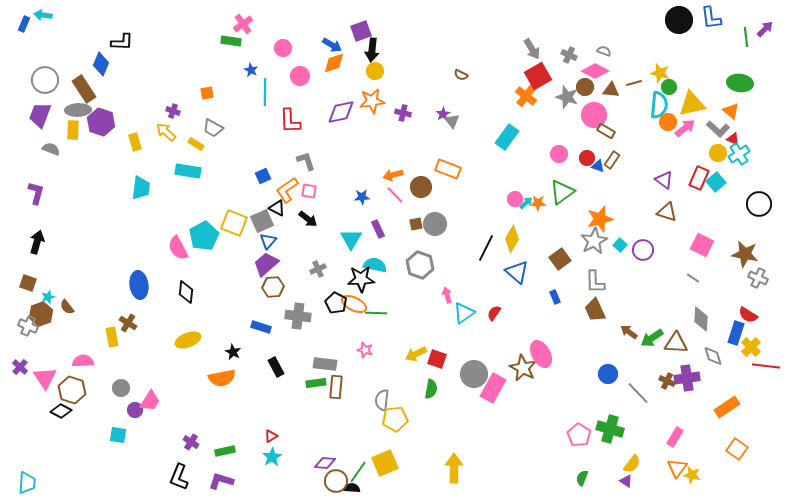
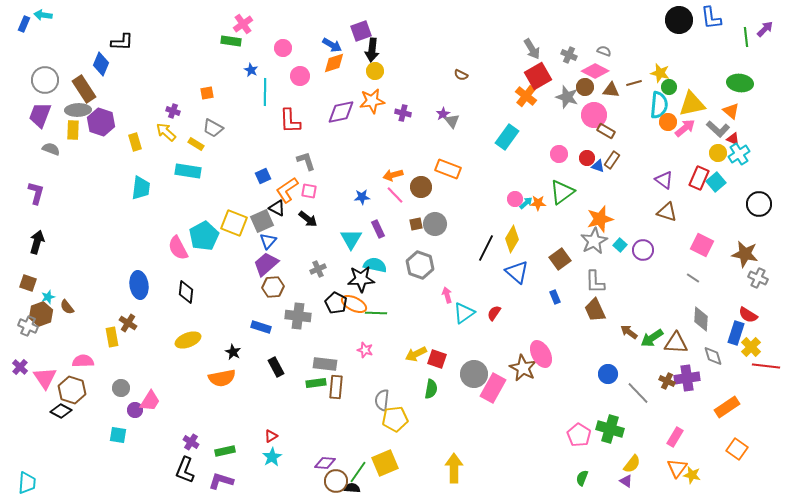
black L-shape at (179, 477): moved 6 px right, 7 px up
